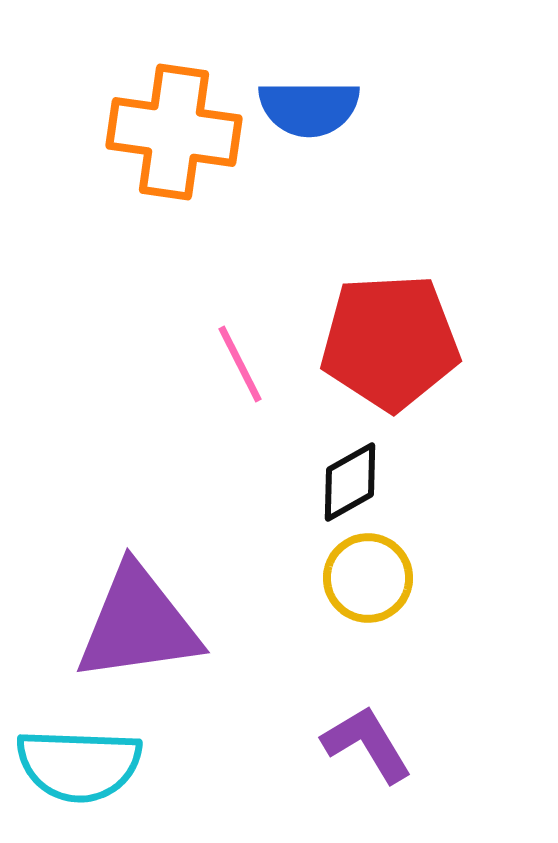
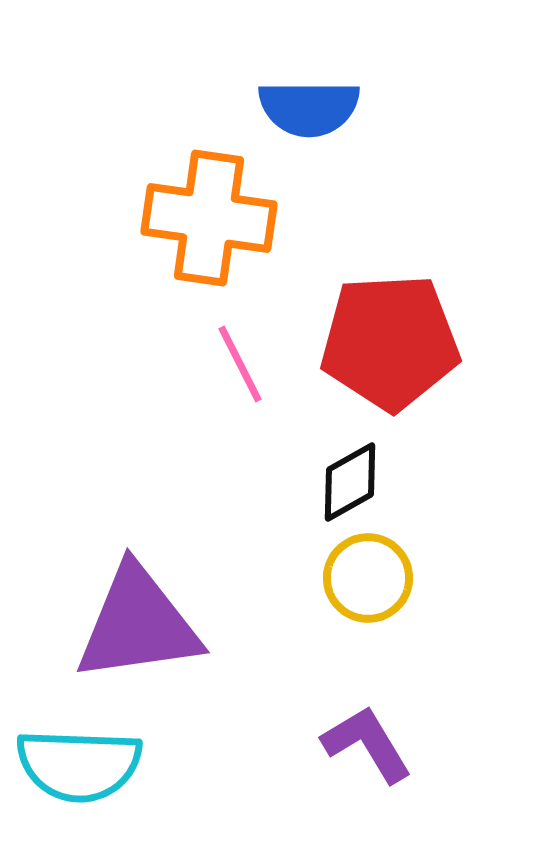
orange cross: moved 35 px right, 86 px down
